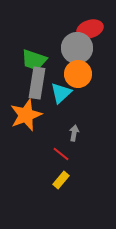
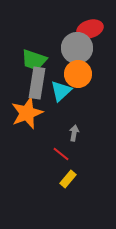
cyan triangle: moved 2 px up
orange star: moved 1 px right, 2 px up
yellow rectangle: moved 7 px right, 1 px up
